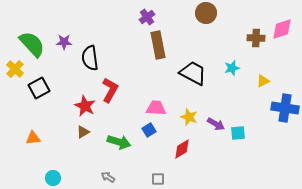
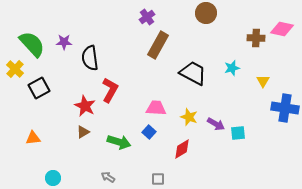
pink diamond: rotated 30 degrees clockwise
brown rectangle: rotated 40 degrees clockwise
yellow triangle: rotated 32 degrees counterclockwise
blue square: moved 2 px down; rotated 16 degrees counterclockwise
